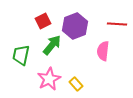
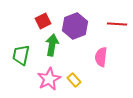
green arrow: rotated 30 degrees counterclockwise
pink semicircle: moved 2 px left, 6 px down
yellow rectangle: moved 2 px left, 4 px up
